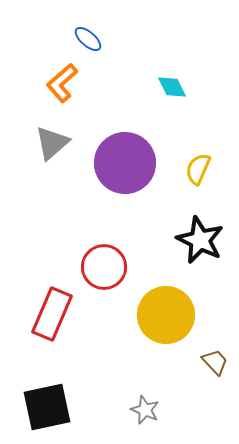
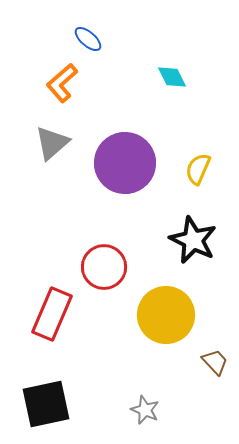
cyan diamond: moved 10 px up
black star: moved 7 px left
black square: moved 1 px left, 3 px up
